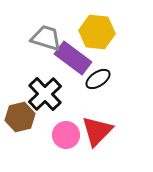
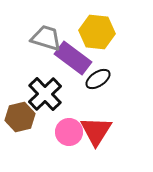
red triangle: moved 1 px left; rotated 12 degrees counterclockwise
pink circle: moved 3 px right, 3 px up
